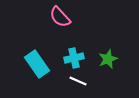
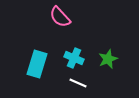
cyan cross: rotated 36 degrees clockwise
cyan rectangle: rotated 52 degrees clockwise
white line: moved 2 px down
